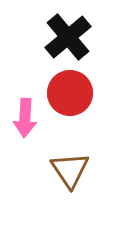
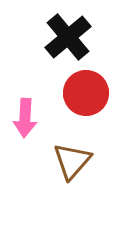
red circle: moved 16 px right
brown triangle: moved 2 px right, 9 px up; rotated 15 degrees clockwise
